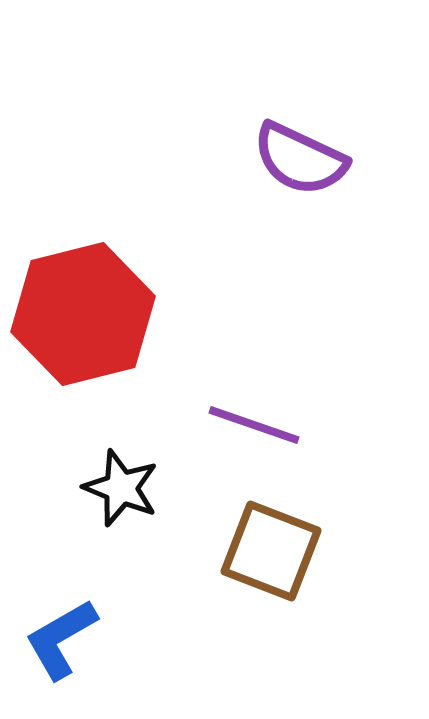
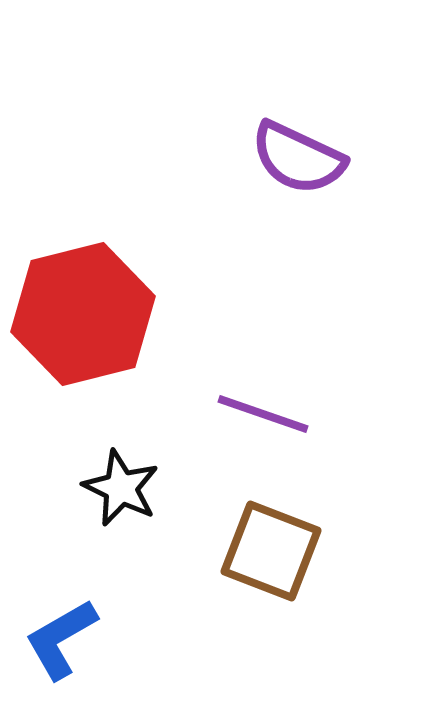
purple semicircle: moved 2 px left, 1 px up
purple line: moved 9 px right, 11 px up
black star: rotated 4 degrees clockwise
